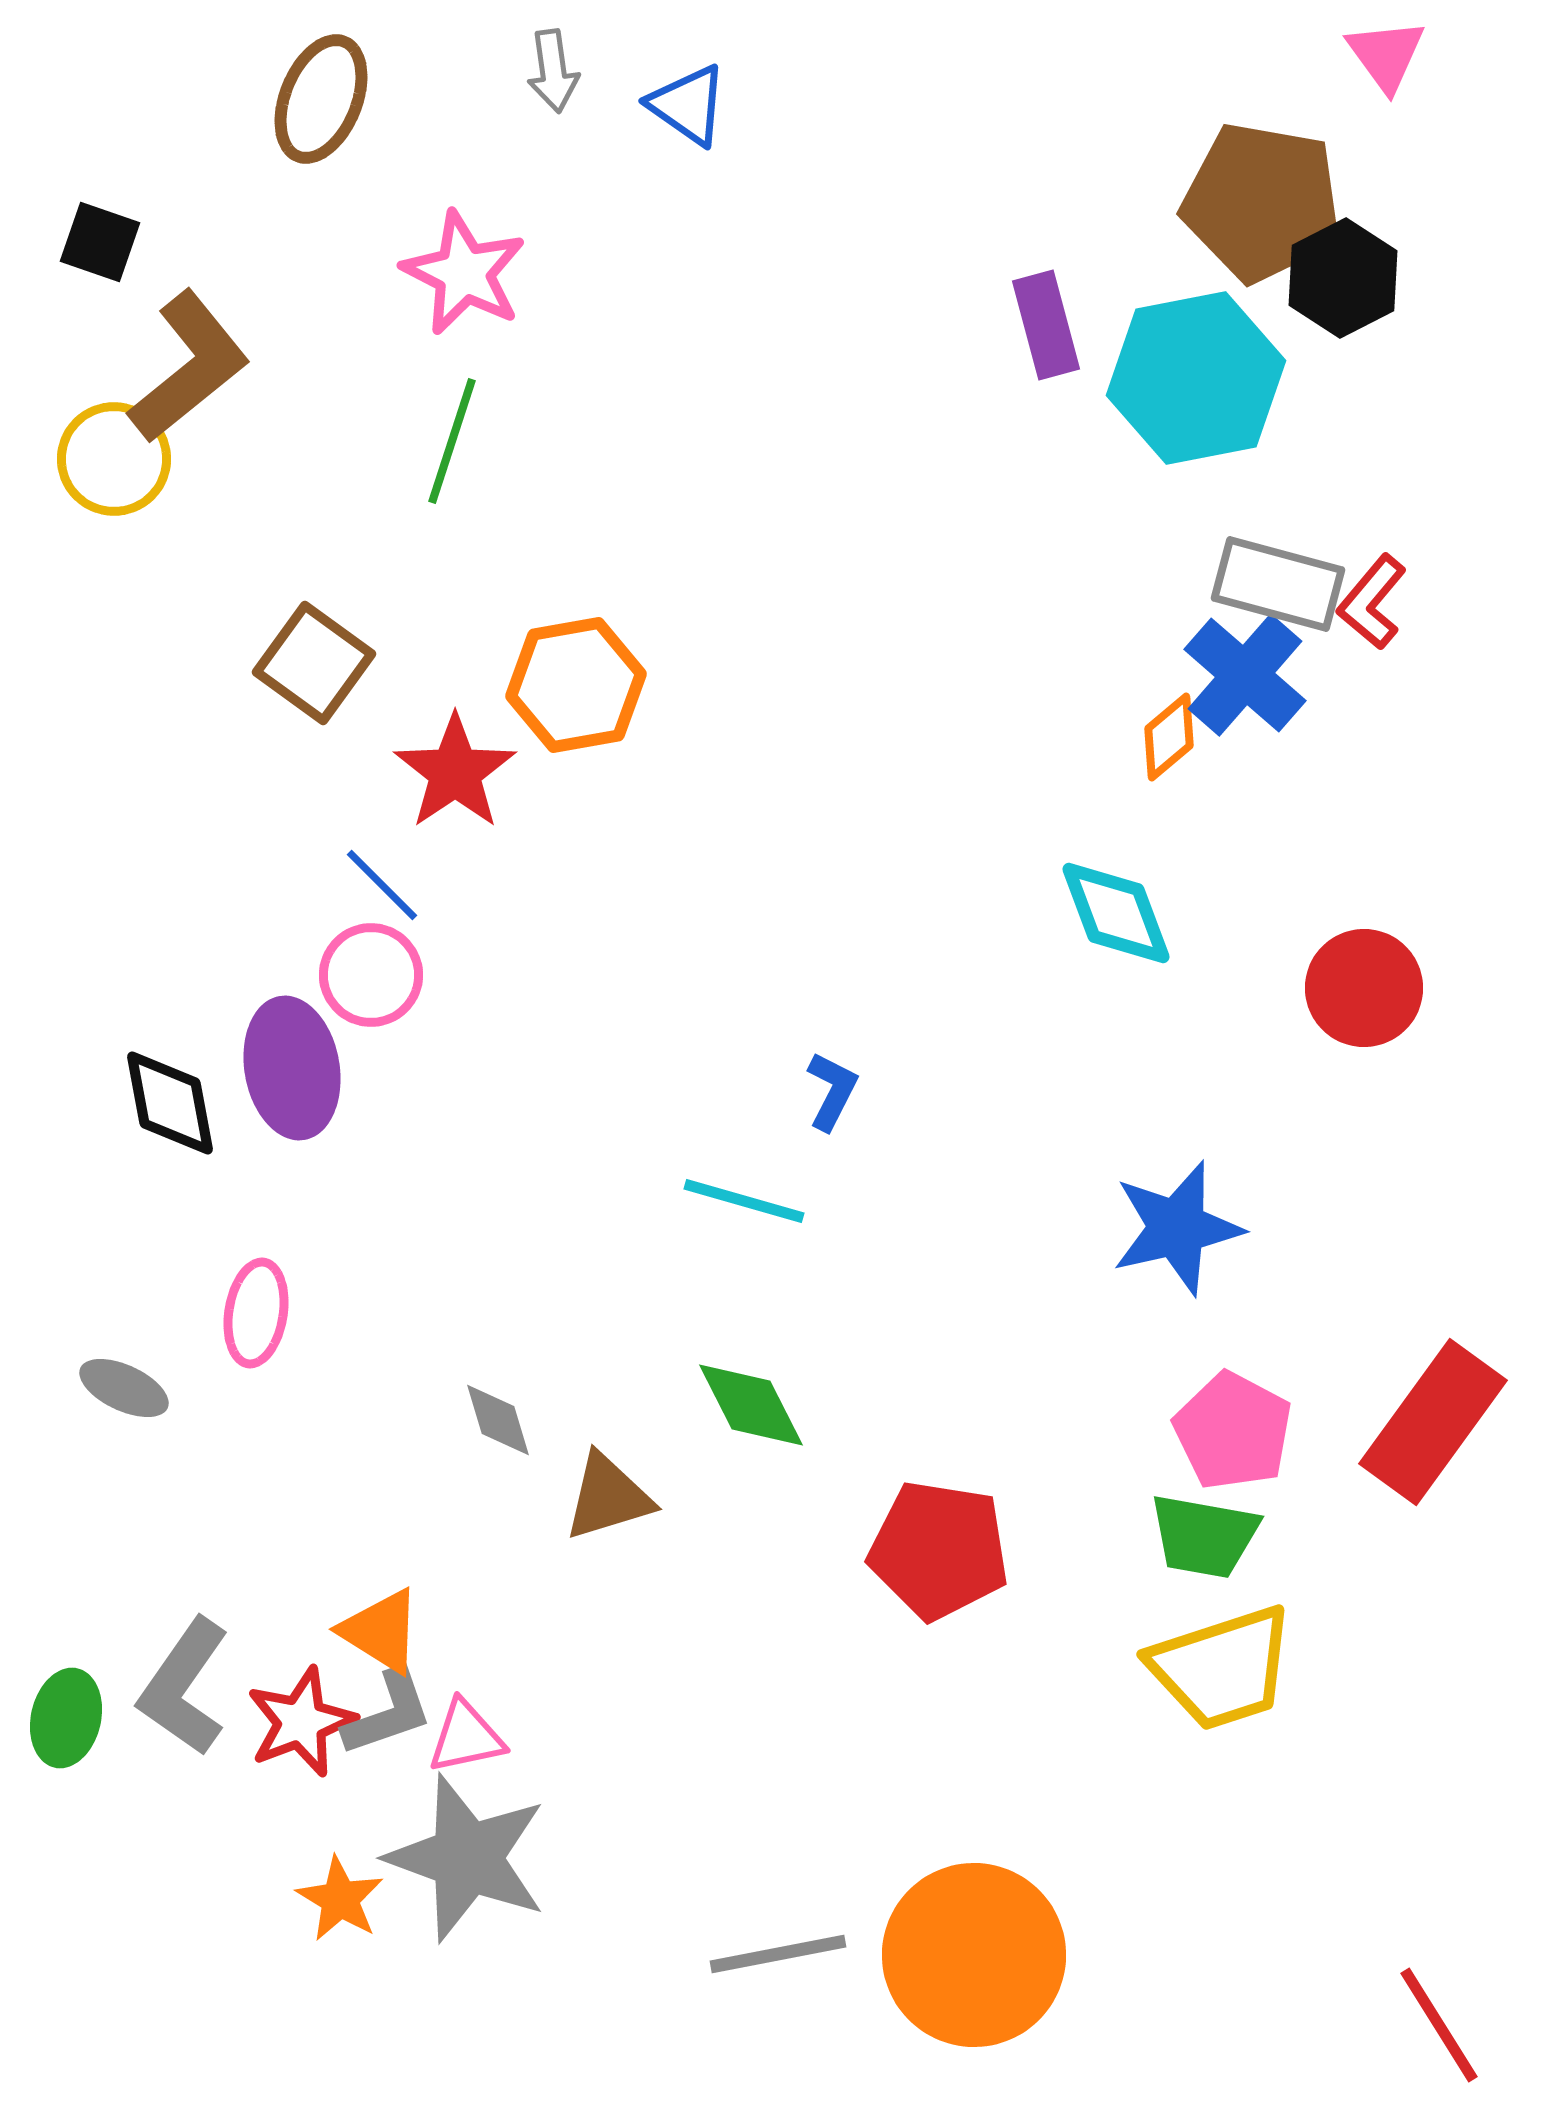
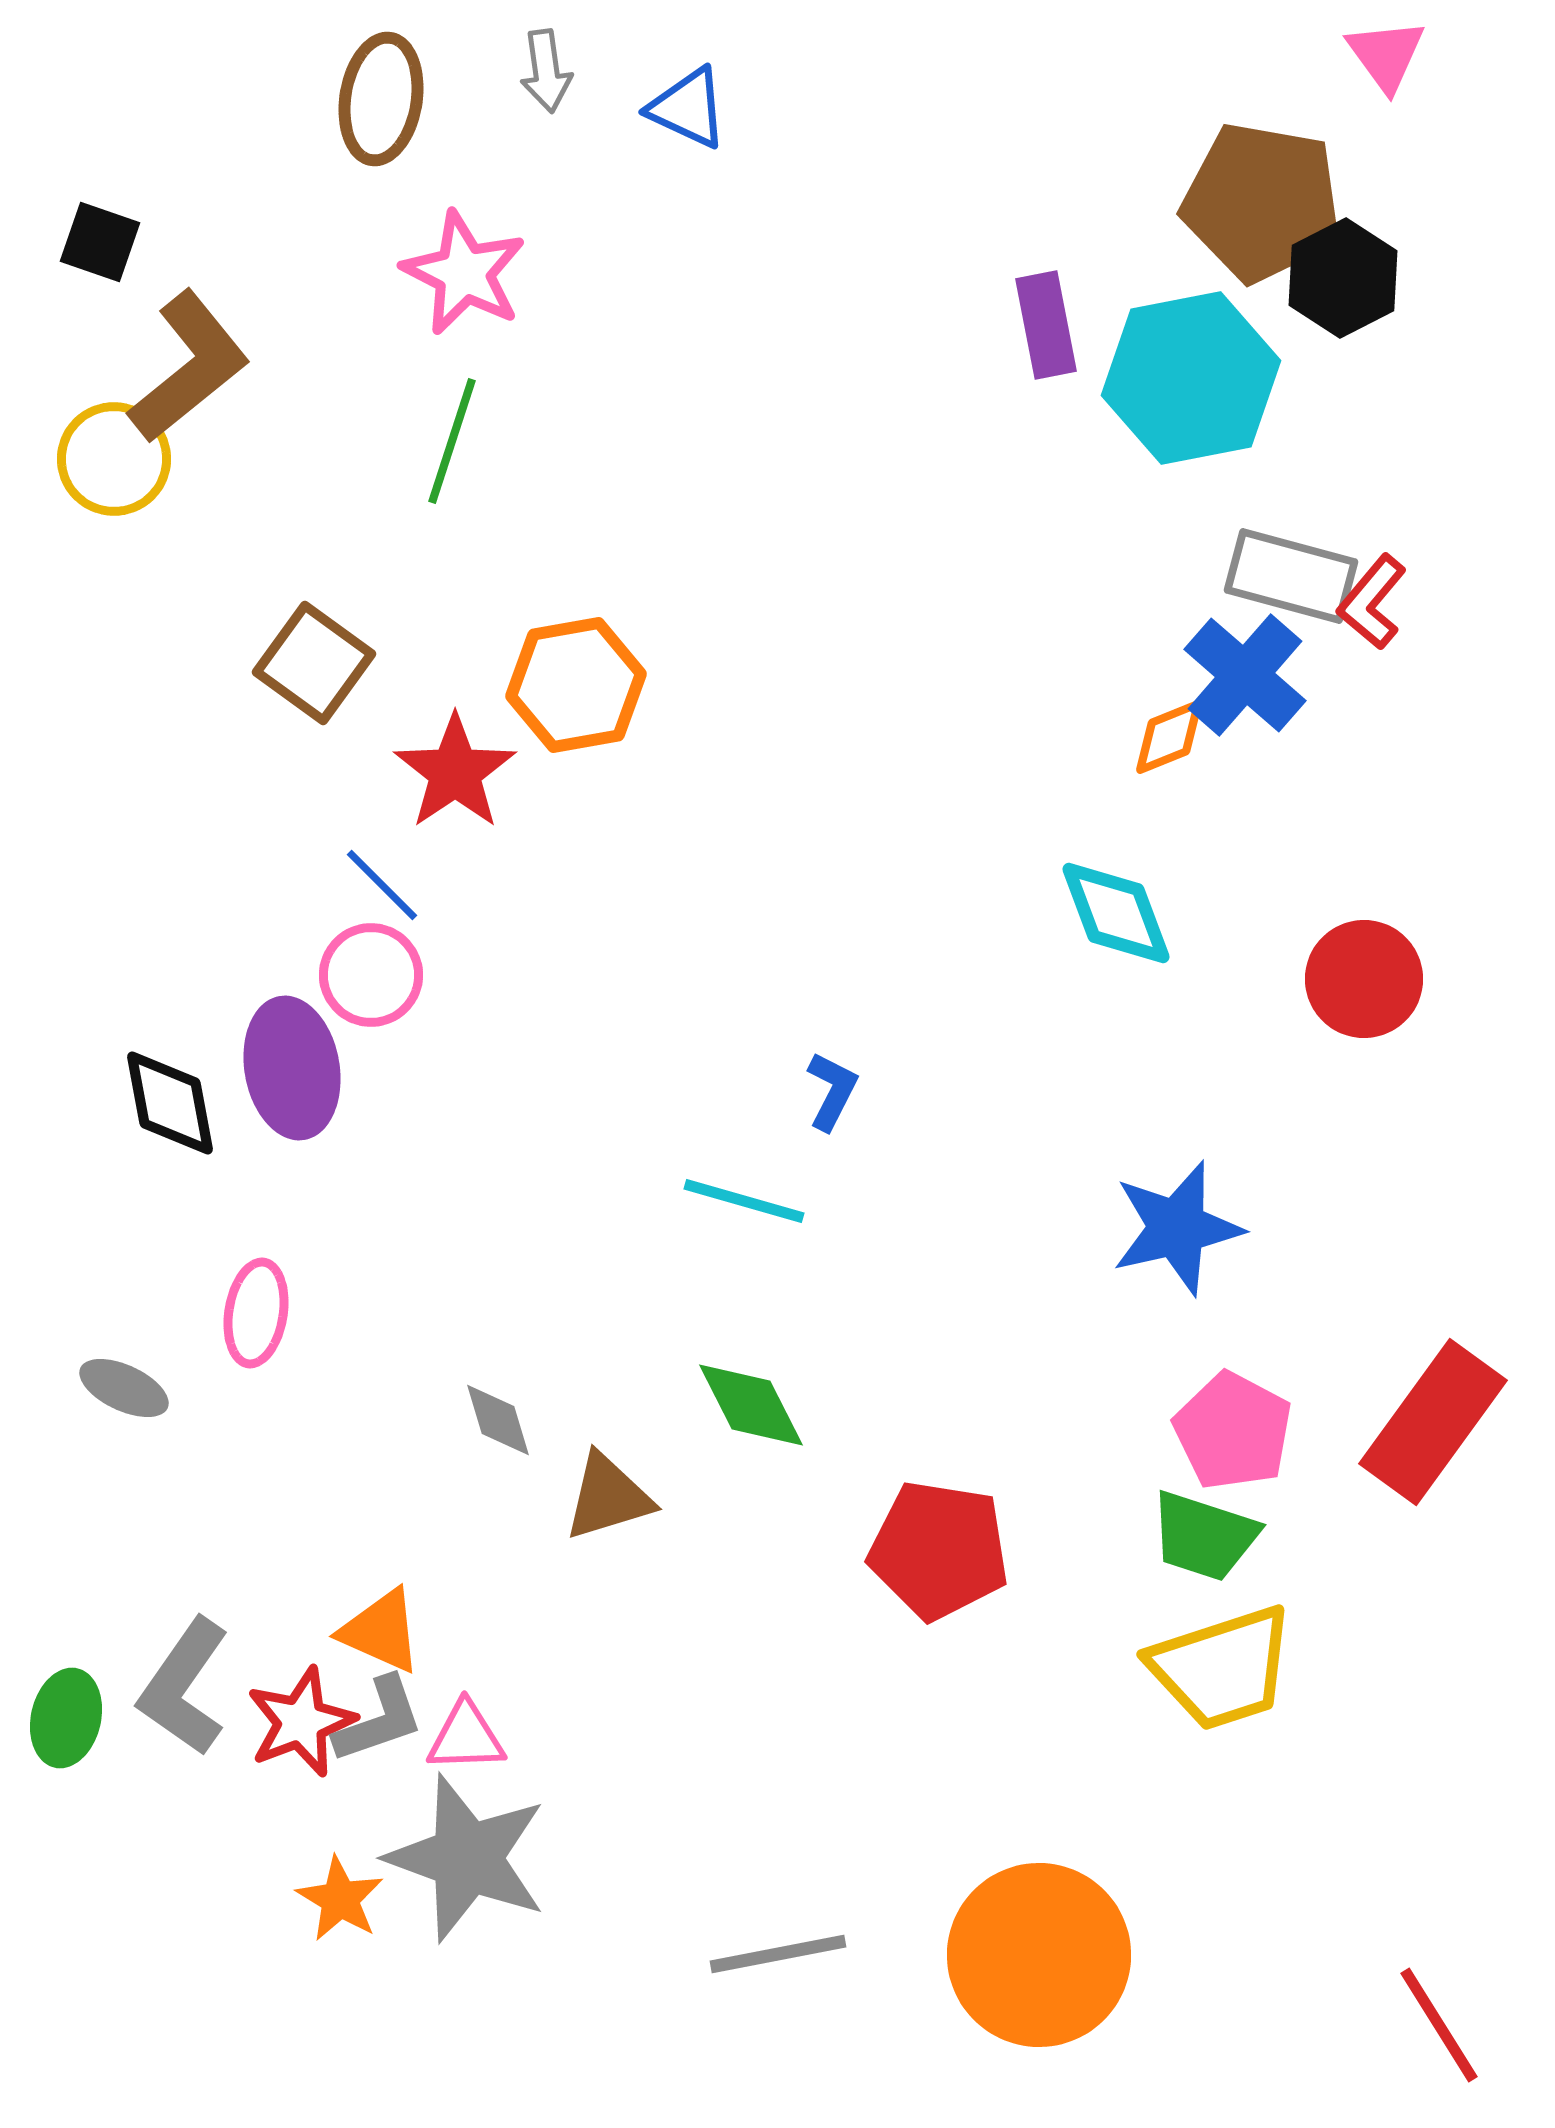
gray arrow at (553, 71): moved 7 px left
brown ellipse at (321, 99): moved 60 px right; rotated 13 degrees counterclockwise
blue triangle at (688, 105): moved 3 px down; rotated 10 degrees counterclockwise
purple rectangle at (1046, 325): rotated 4 degrees clockwise
cyan hexagon at (1196, 378): moved 5 px left
gray rectangle at (1278, 584): moved 13 px right, 8 px up
orange diamond at (1169, 737): rotated 18 degrees clockwise
red circle at (1364, 988): moved 9 px up
green trapezoid at (1204, 1536): rotated 8 degrees clockwise
orange triangle at (381, 1631): rotated 8 degrees counterclockwise
gray L-shape at (388, 1713): moved 9 px left, 7 px down
pink triangle at (466, 1737): rotated 10 degrees clockwise
orange circle at (974, 1955): moved 65 px right
